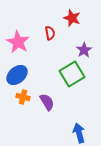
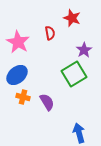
green square: moved 2 px right
